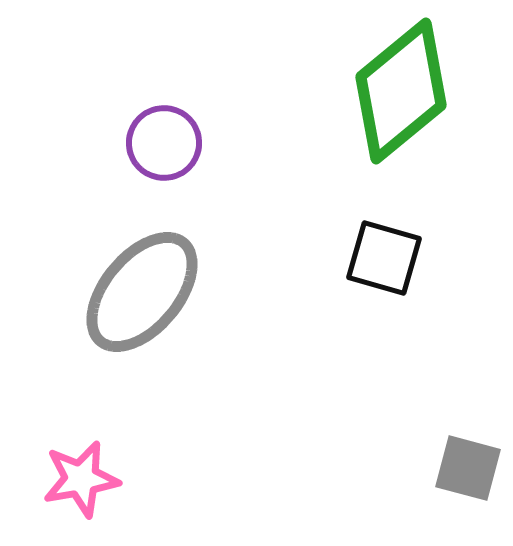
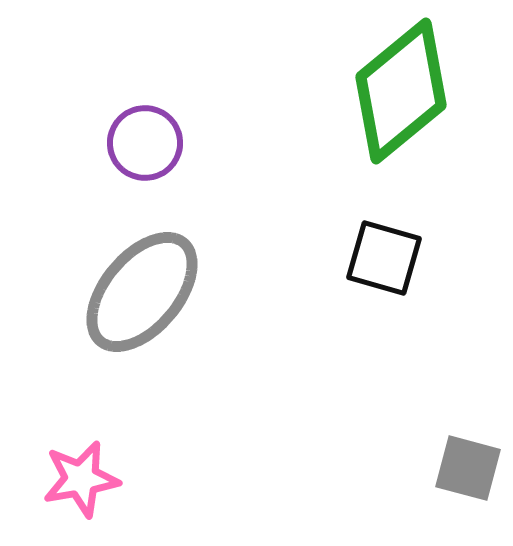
purple circle: moved 19 px left
